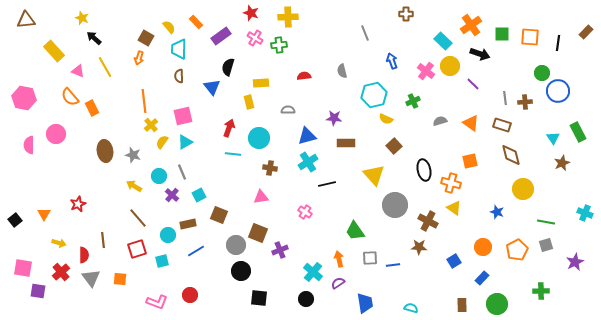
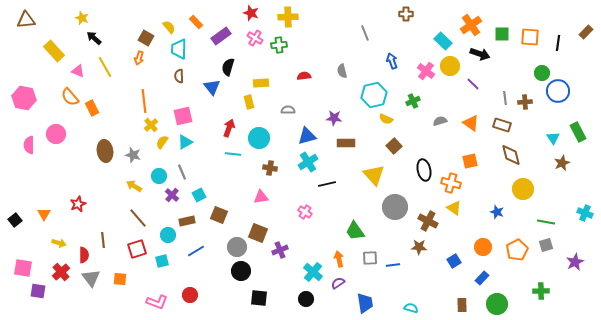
gray circle at (395, 205): moved 2 px down
brown rectangle at (188, 224): moved 1 px left, 3 px up
gray circle at (236, 245): moved 1 px right, 2 px down
